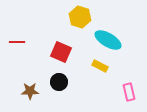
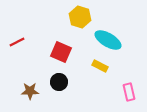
red line: rotated 28 degrees counterclockwise
